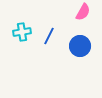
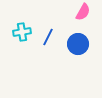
blue line: moved 1 px left, 1 px down
blue circle: moved 2 px left, 2 px up
